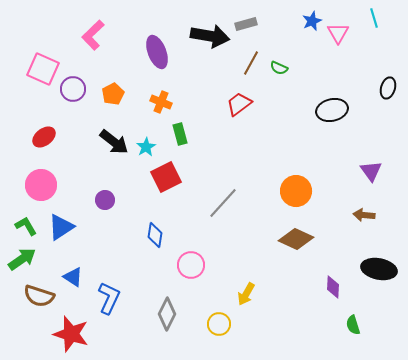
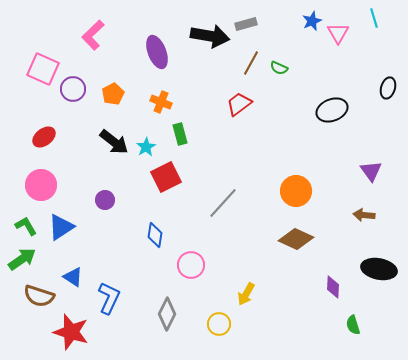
black ellipse at (332, 110): rotated 8 degrees counterclockwise
red star at (71, 334): moved 2 px up
